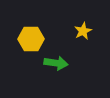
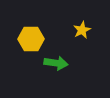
yellow star: moved 1 px left, 1 px up
